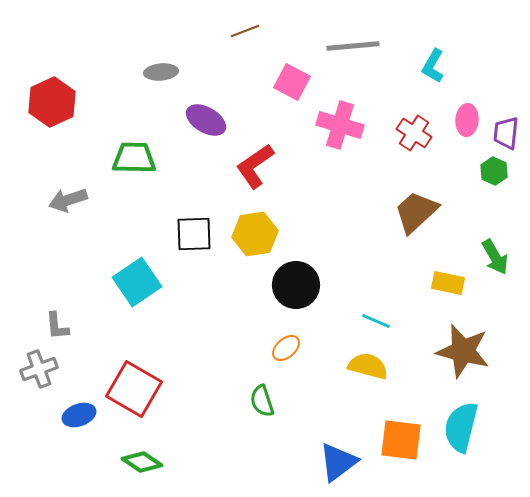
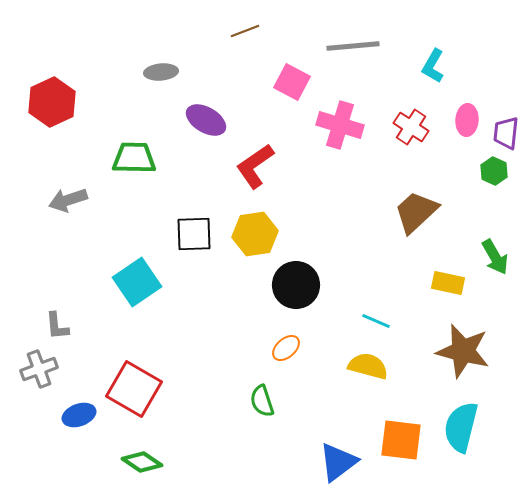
red cross: moved 3 px left, 6 px up
